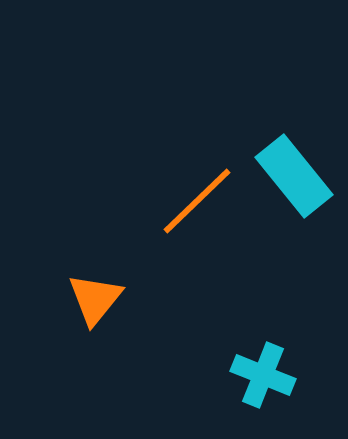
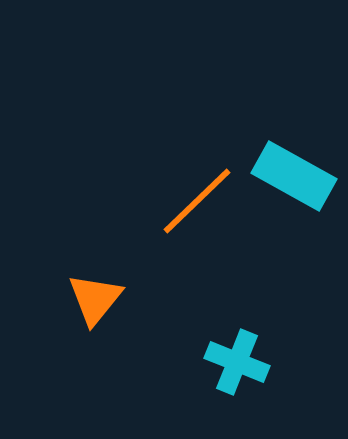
cyan rectangle: rotated 22 degrees counterclockwise
cyan cross: moved 26 px left, 13 px up
